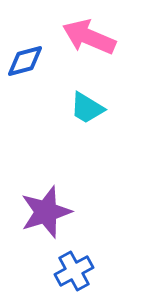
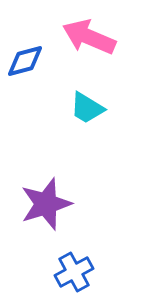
purple star: moved 8 px up
blue cross: moved 1 px down
